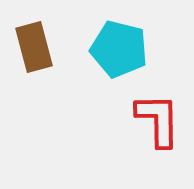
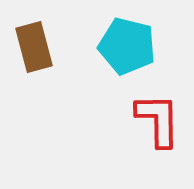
cyan pentagon: moved 8 px right, 3 px up
